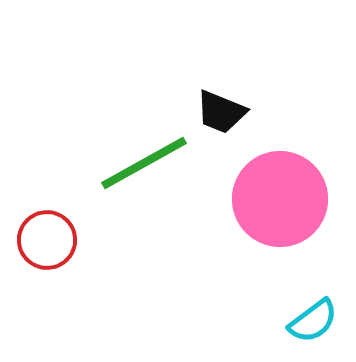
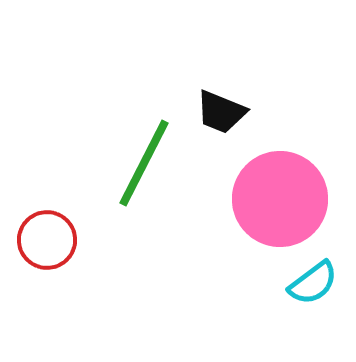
green line: rotated 34 degrees counterclockwise
cyan semicircle: moved 38 px up
